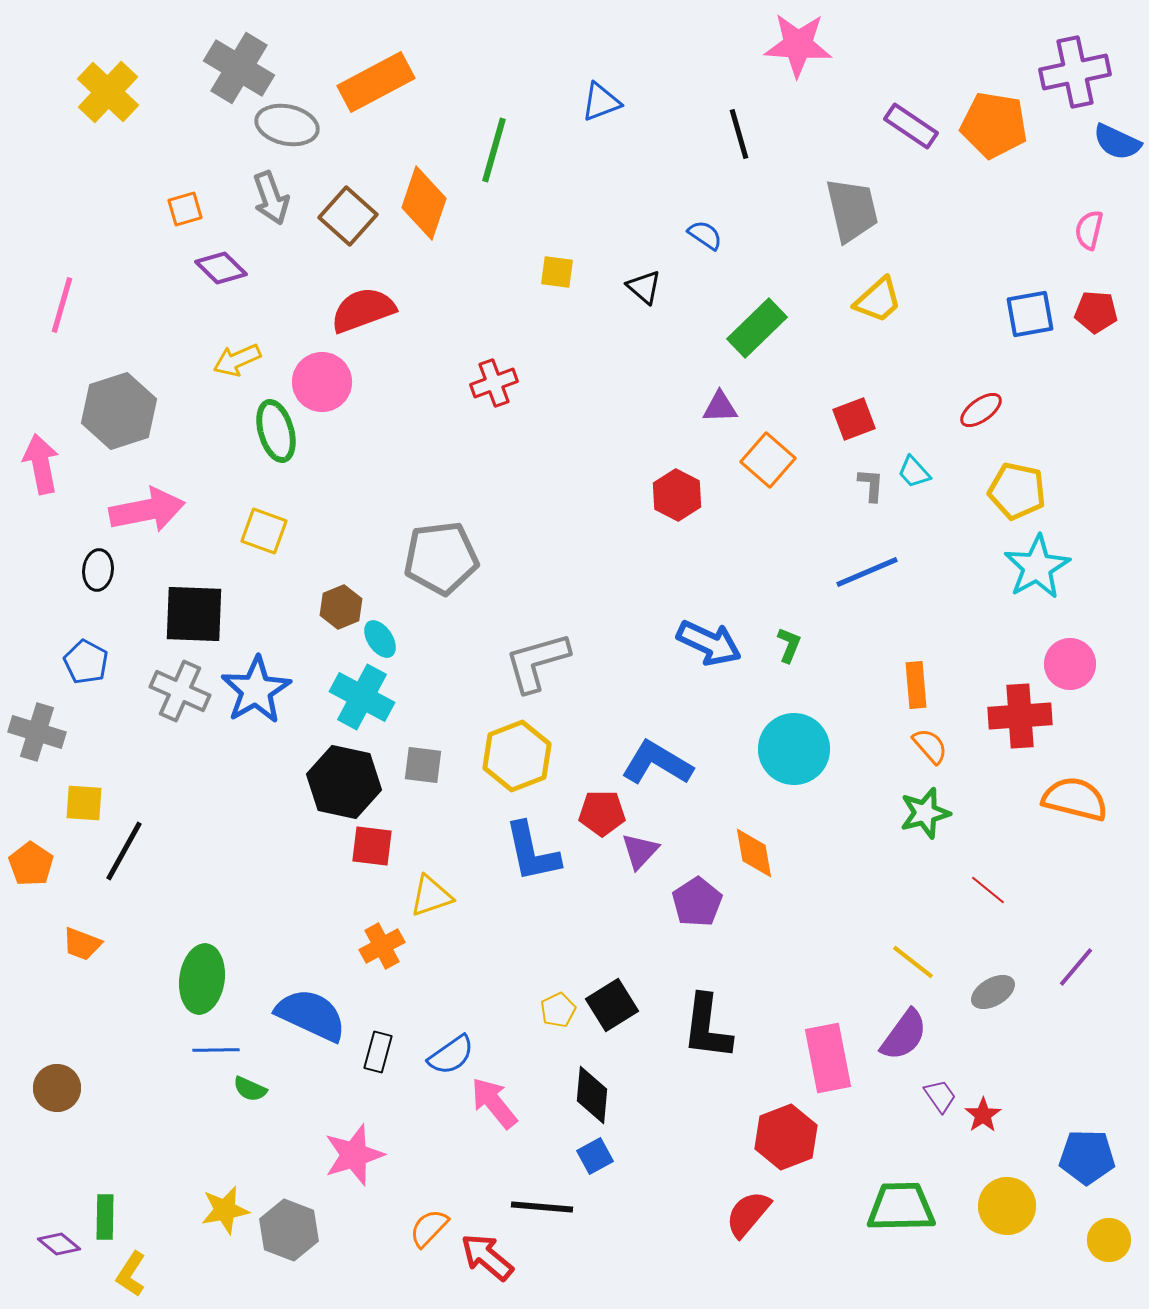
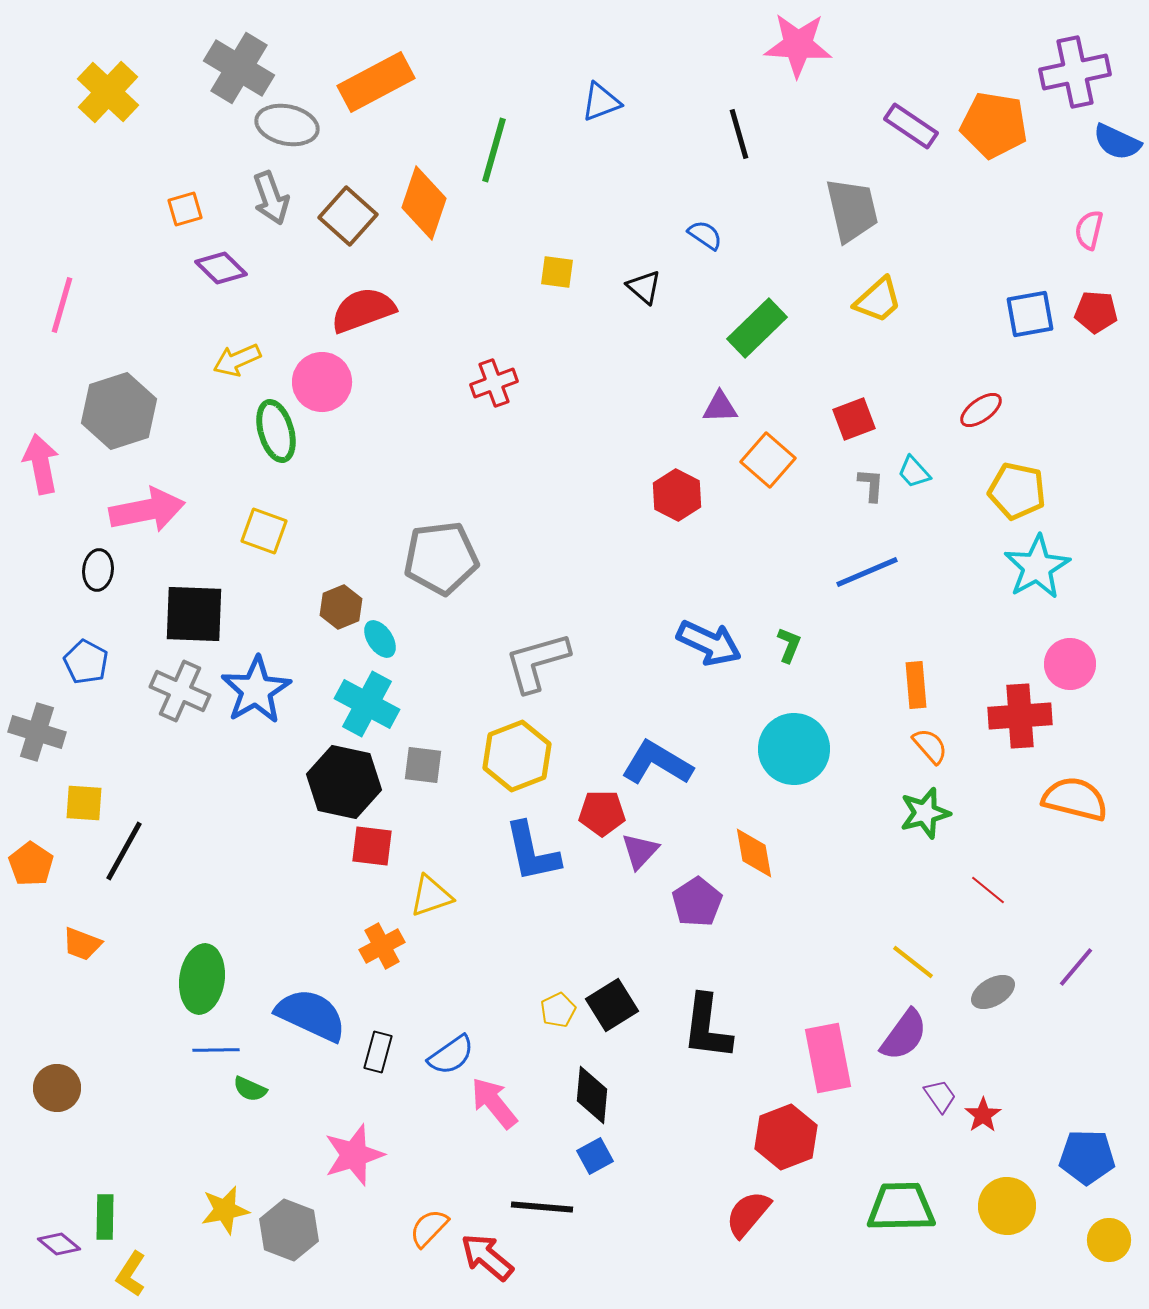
cyan cross at (362, 697): moved 5 px right, 7 px down
